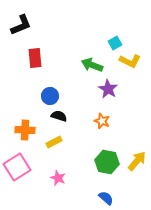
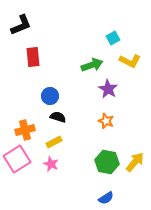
cyan square: moved 2 px left, 5 px up
red rectangle: moved 2 px left, 1 px up
green arrow: rotated 140 degrees clockwise
black semicircle: moved 1 px left, 1 px down
orange star: moved 4 px right
orange cross: rotated 18 degrees counterclockwise
yellow arrow: moved 2 px left, 1 px down
pink square: moved 8 px up
pink star: moved 7 px left, 14 px up
blue semicircle: rotated 105 degrees clockwise
